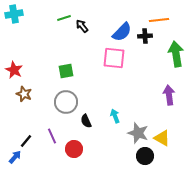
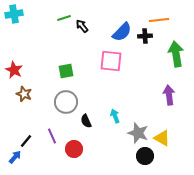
pink square: moved 3 px left, 3 px down
